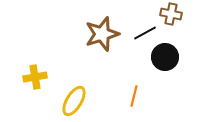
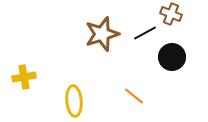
brown cross: rotated 10 degrees clockwise
black circle: moved 7 px right
yellow cross: moved 11 px left
orange line: rotated 65 degrees counterclockwise
yellow ellipse: rotated 36 degrees counterclockwise
